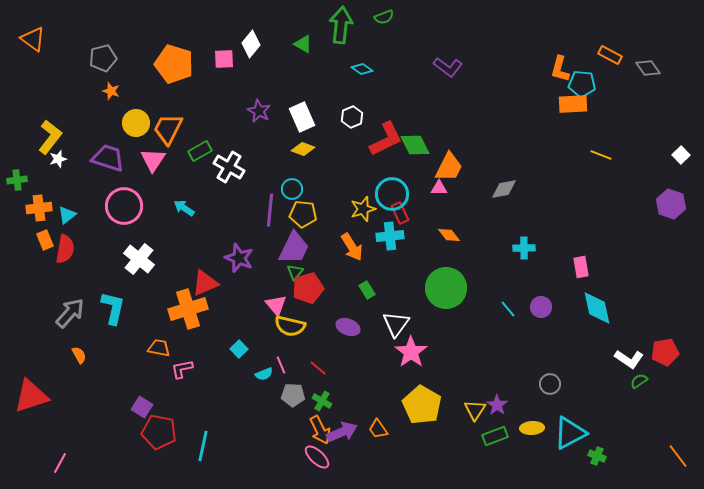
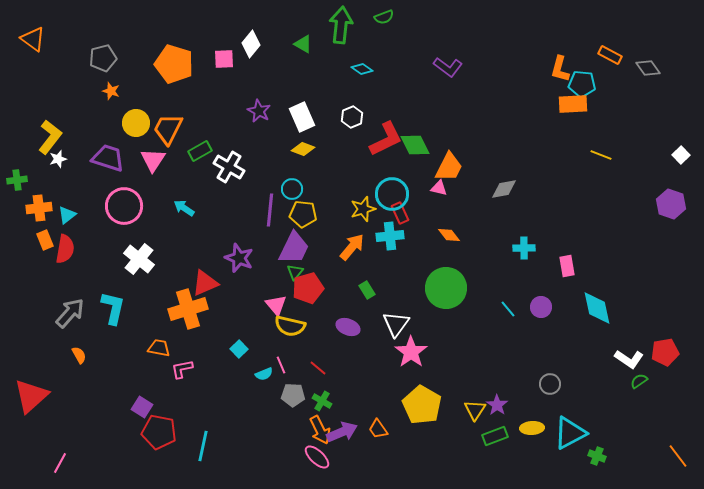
pink triangle at (439, 188): rotated 12 degrees clockwise
orange arrow at (352, 247): rotated 108 degrees counterclockwise
pink rectangle at (581, 267): moved 14 px left, 1 px up
red triangle at (31, 396): rotated 24 degrees counterclockwise
